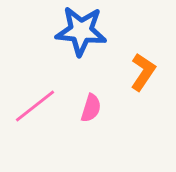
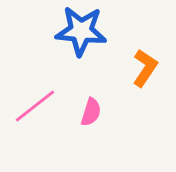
orange L-shape: moved 2 px right, 4 px up
pink semicircle: moved 4 px down
